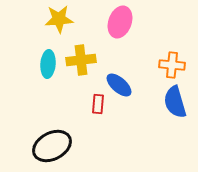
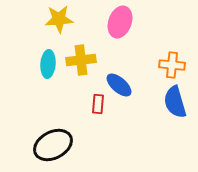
black ellipse: moved 1 px right, 1 px up
